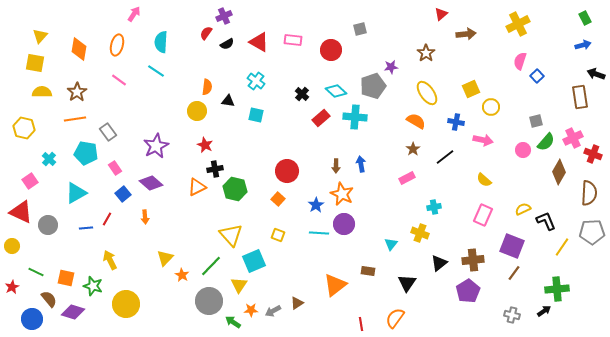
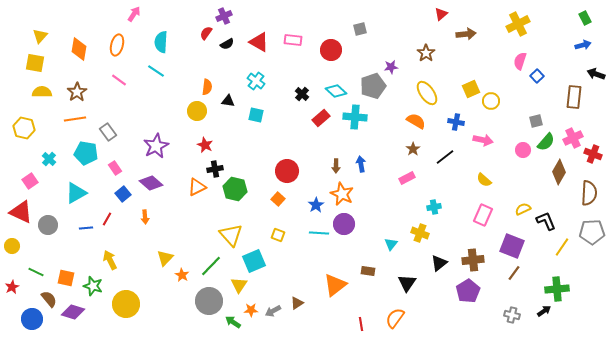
brown rectangle at (580, 97): moved 6 px left; rotated 15 degrees clockwise
yellow circle at (491, 107): moved 6 px up
